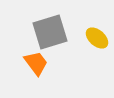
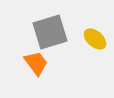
yellow ellipse: moved 2 px left, 1 px down
